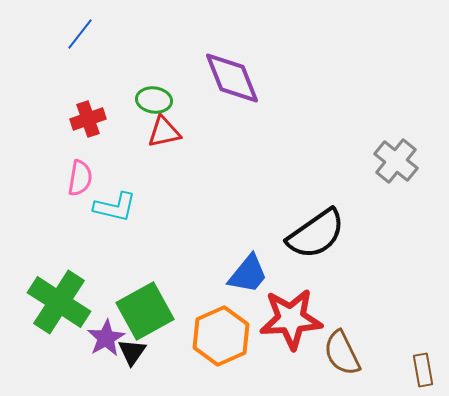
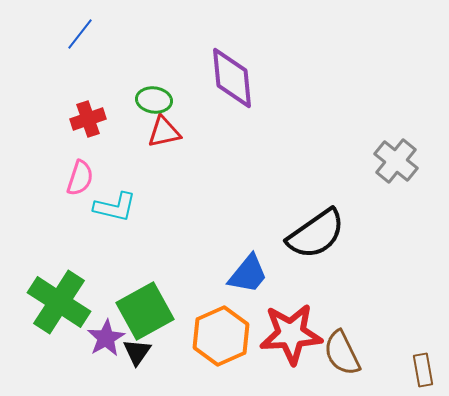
purple diamond: rotated 16 degrees clockwise
pink semicircle: rotated 9 degrees clockwise
red star: moved 15 px down
black triangle: moved 5 px right
